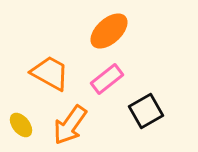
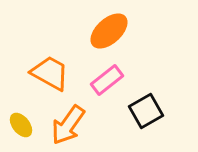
pink rectangle: moved 1 px down
orange arrow: moved 2 px left
